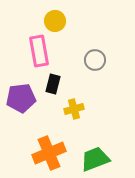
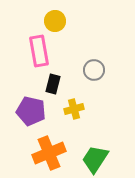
gray circle: moved 1 px left, 10 px down
purple pentagon: moved 10 px right, 13 px down; rotated 20 degrees clockwise
green trapezoid: rotated 36 degrees counterclockwise
